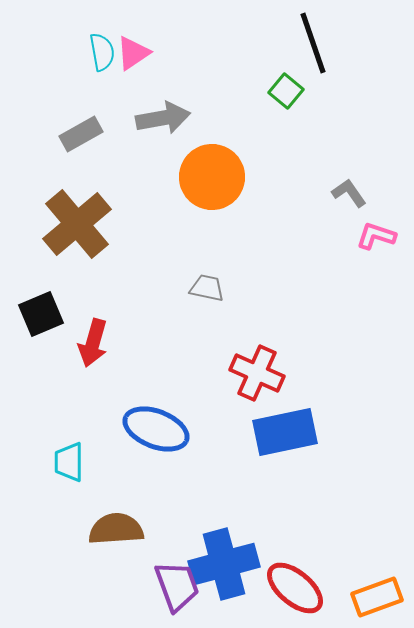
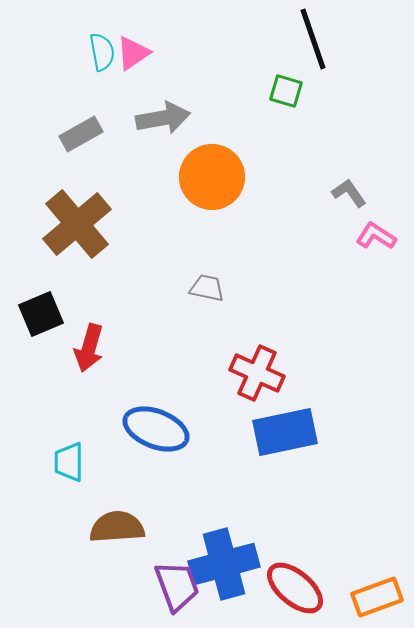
black line: moved 4 px up
green square: rotated 24 degrees counterclockwise
pink L-shape: rotated 15 degrees clockwise
red arrow: moved 4 px left, 5 px down
brown semicircle: moved 1 px right, 2 px up
